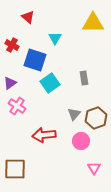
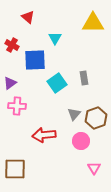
blue square: rotated 20 degrees counterclockwise
cyan square: moved 7 px right
pink cross: rotated 30 degrees counterclockwise
